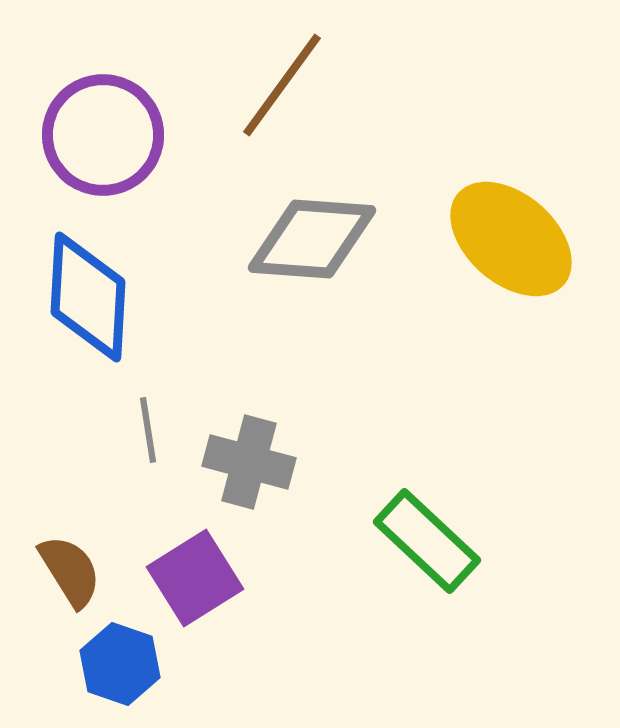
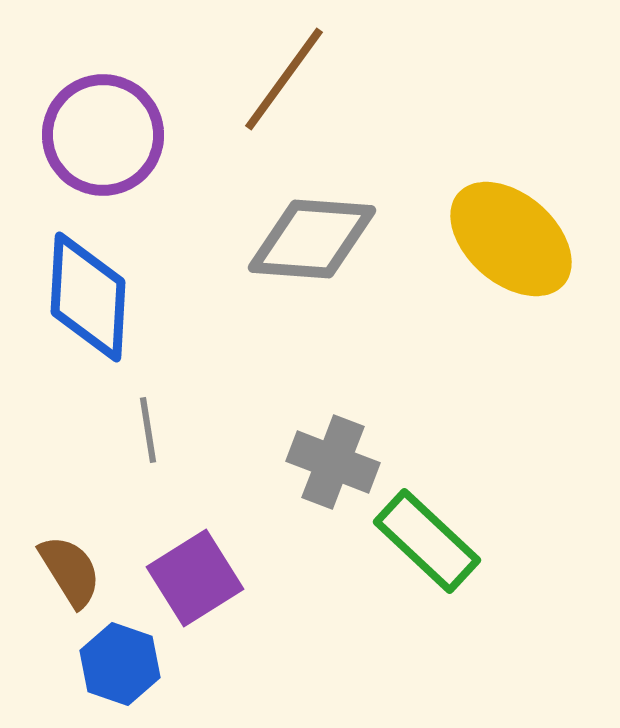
brown line: moved 2 px right, 6 px up
gray cross: moved 84 px right; rotated 6 degrees clockwise
